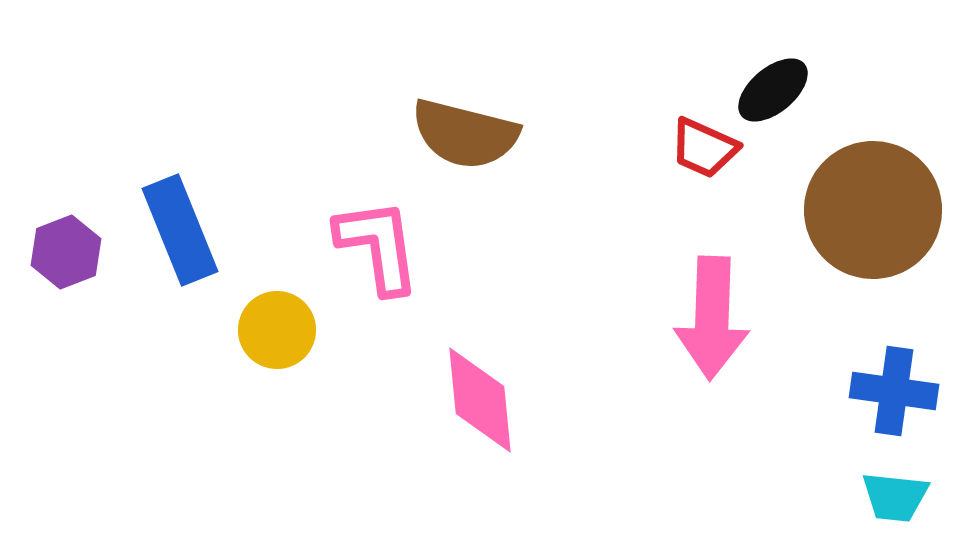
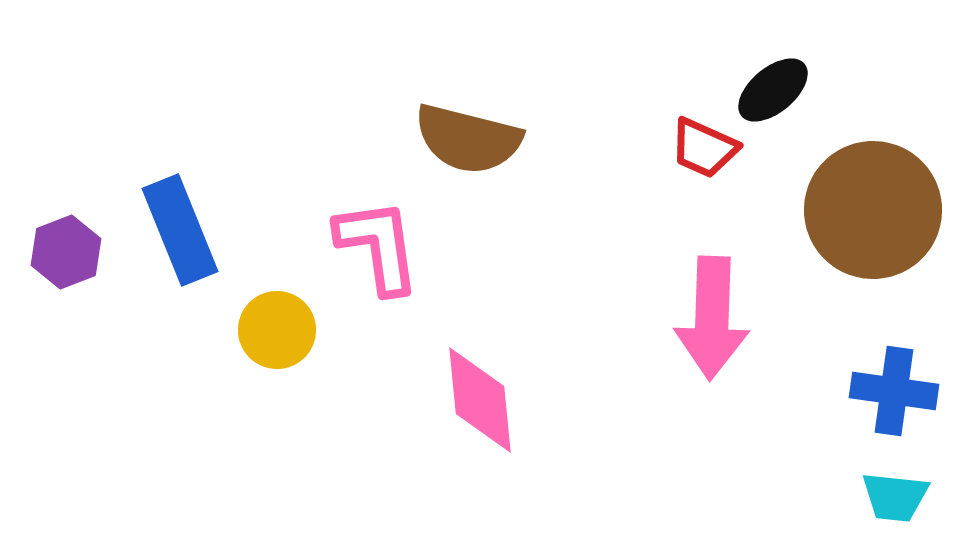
brown semicircle: moved 3 px right, 5 px down
